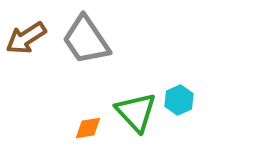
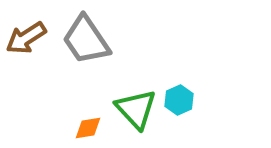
green triangle: moved 3 px up
